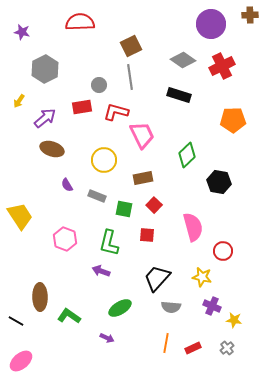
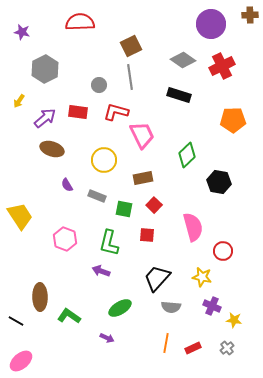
red rectangle at (82, 107): moved 4 px left, 5 px down; rotated 18 degrees clockwise
